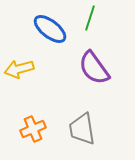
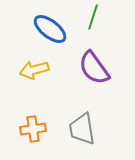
green line: moved 3 px right, 1 px up
yellow arrow: moved 15 px right, 1 px down
orange cross: rotated 15 degrees clockwise
